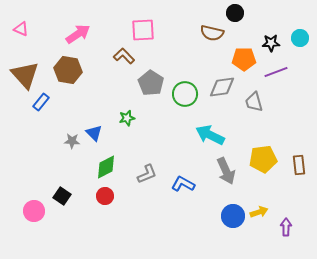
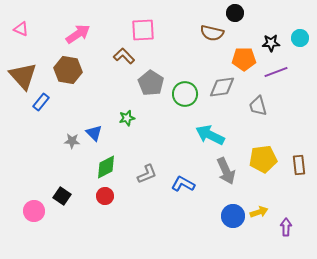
brown triangle: moved 2 px left, 1 px down
gray trapezoid: moved 4 px right, 4 px down
